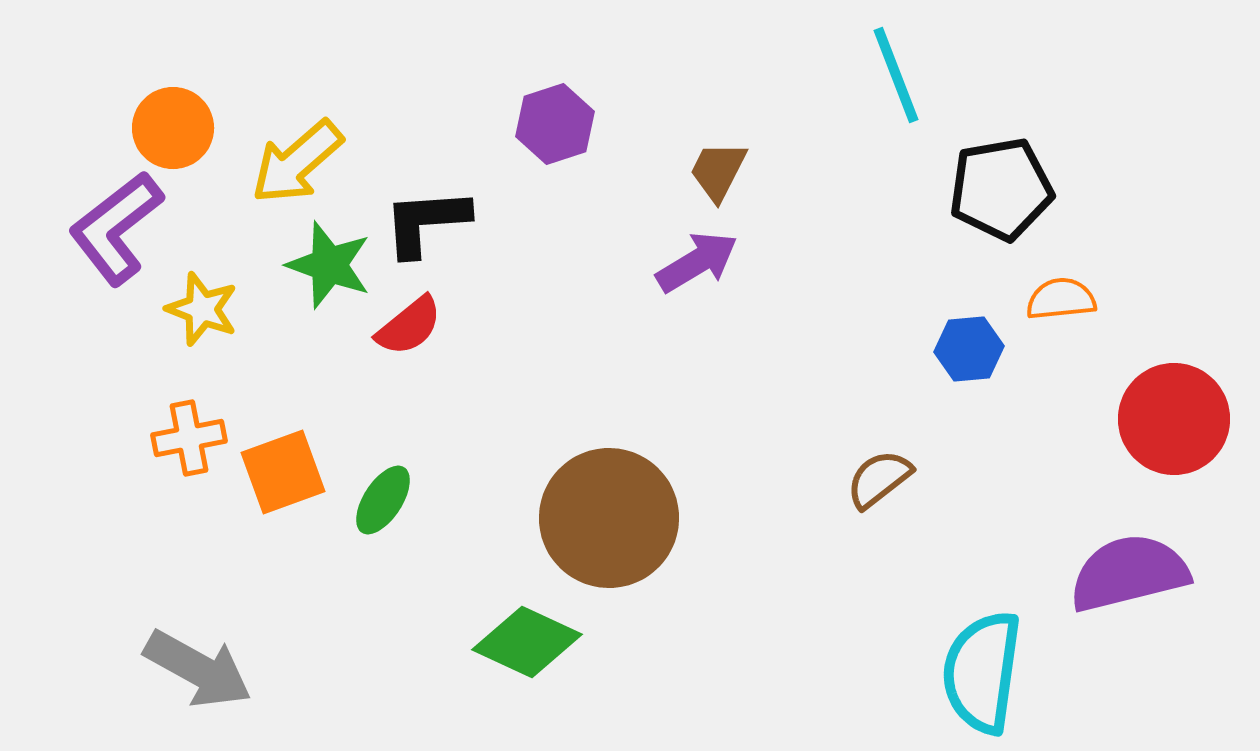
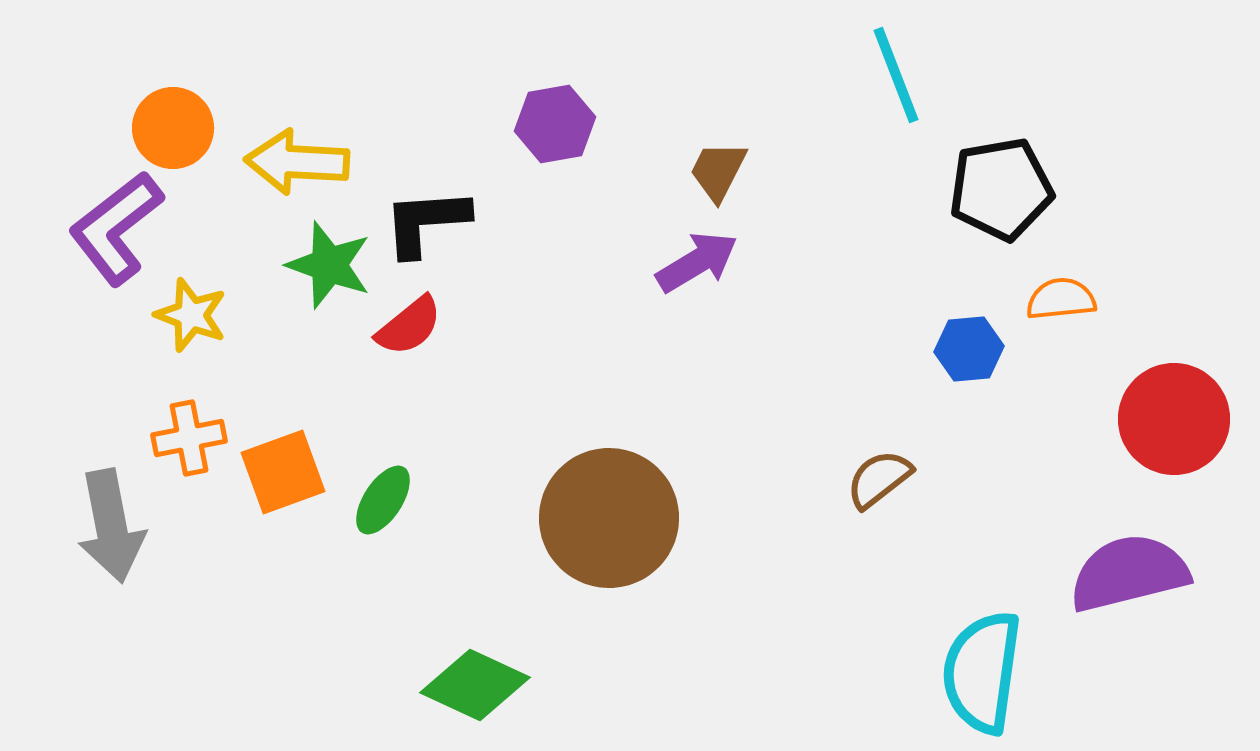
purple hexagon: rotated 8 degrees clockwise
yellow arrow: rotated 44 degrees clockwise
yellow star: moved 11 px left, 6 px down
green diamond: moved 52 px left, 43 px down
gray arrow: moved 87 px left, 143 px up; rotated 50 degrees clockwise
